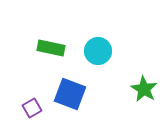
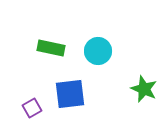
green star: rotated 8 degrees counterclockwise
blue square: rotated 28 degrees counterclockwise
